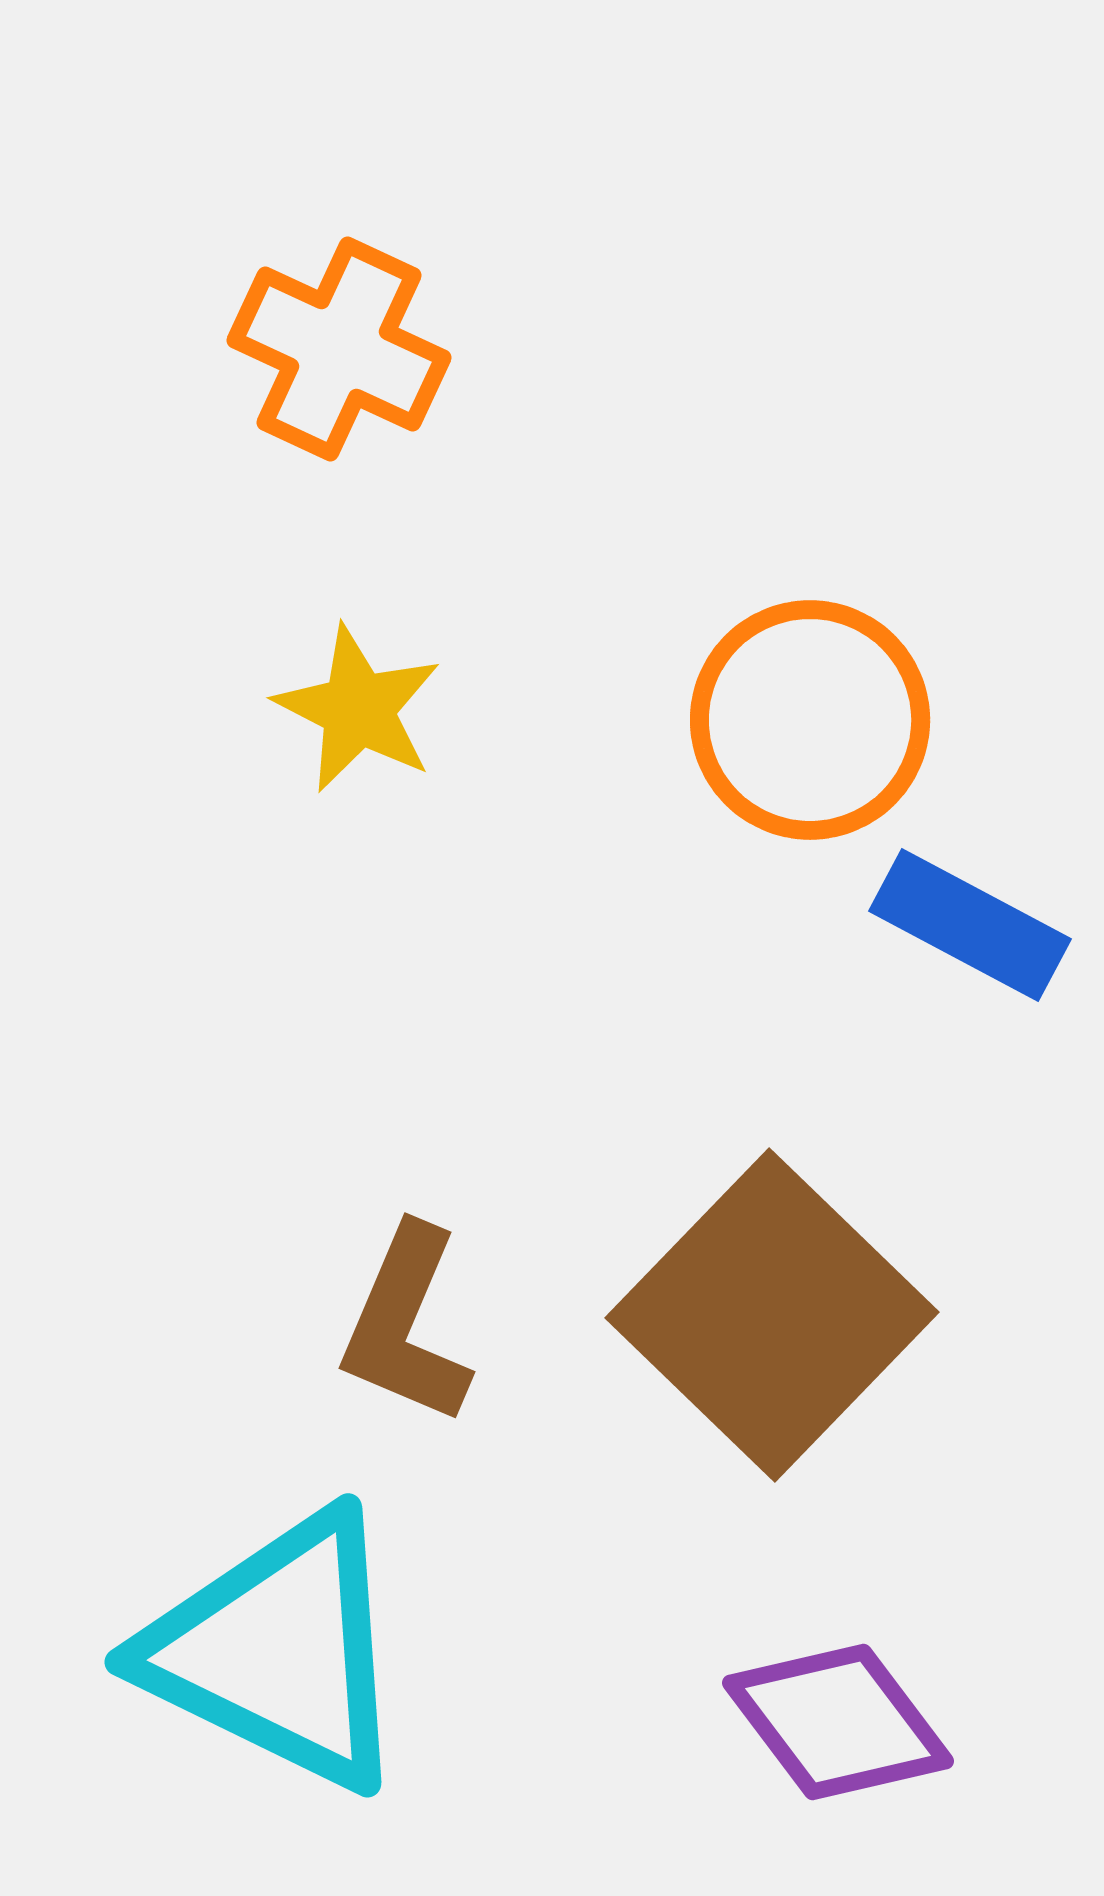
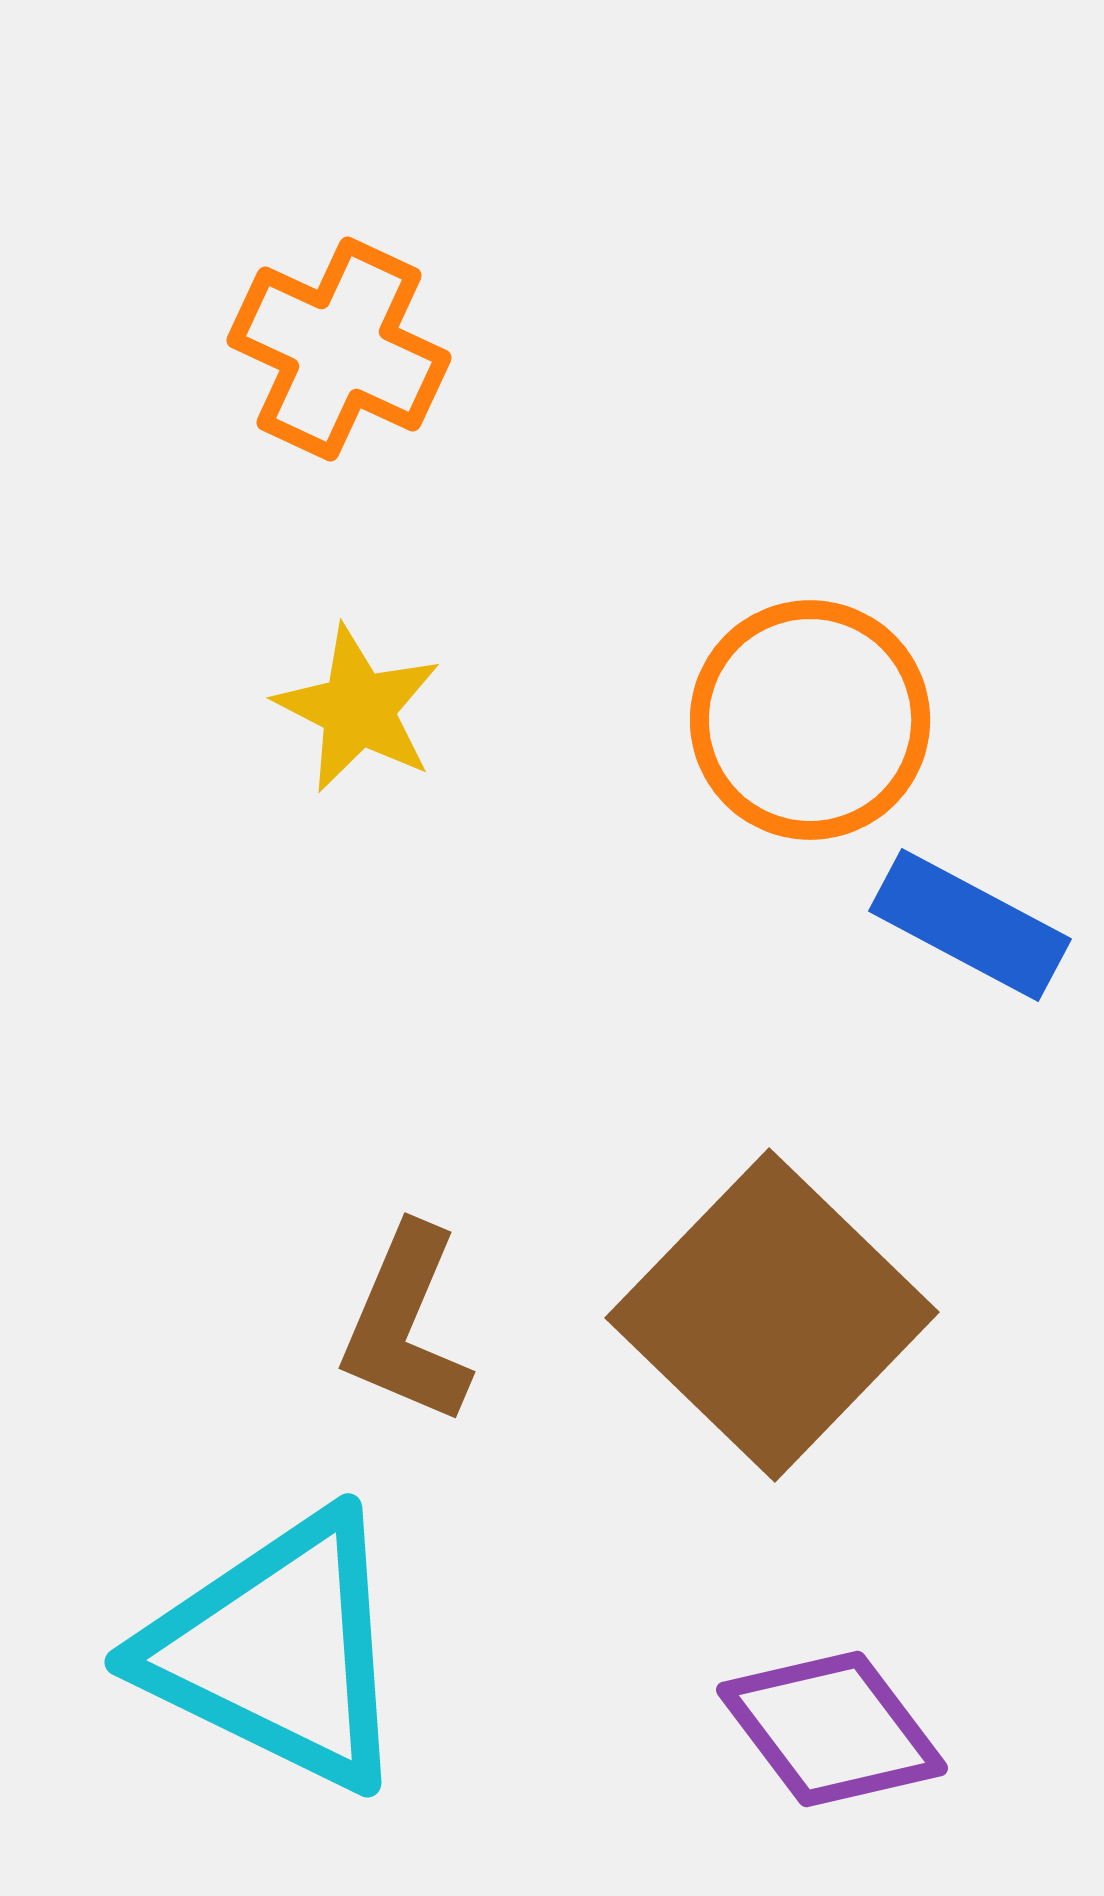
purple diamond: moved 6 px left, 7 px down
